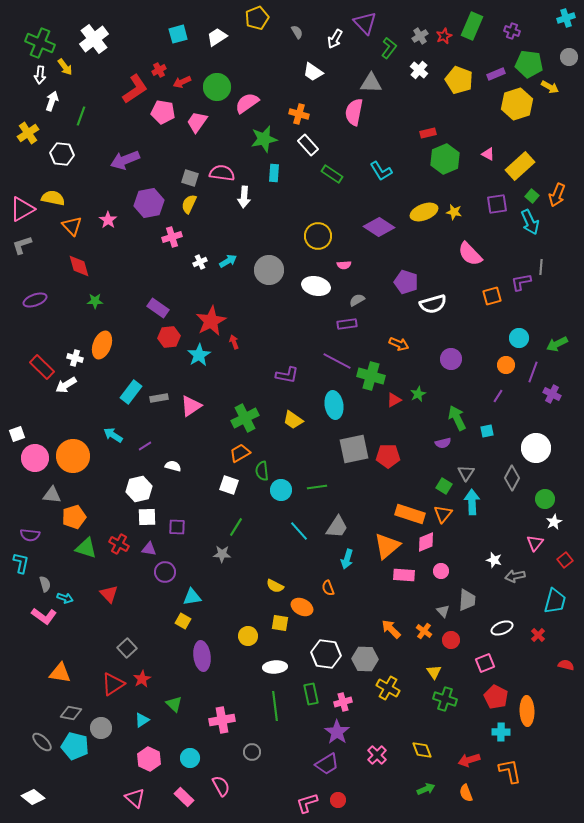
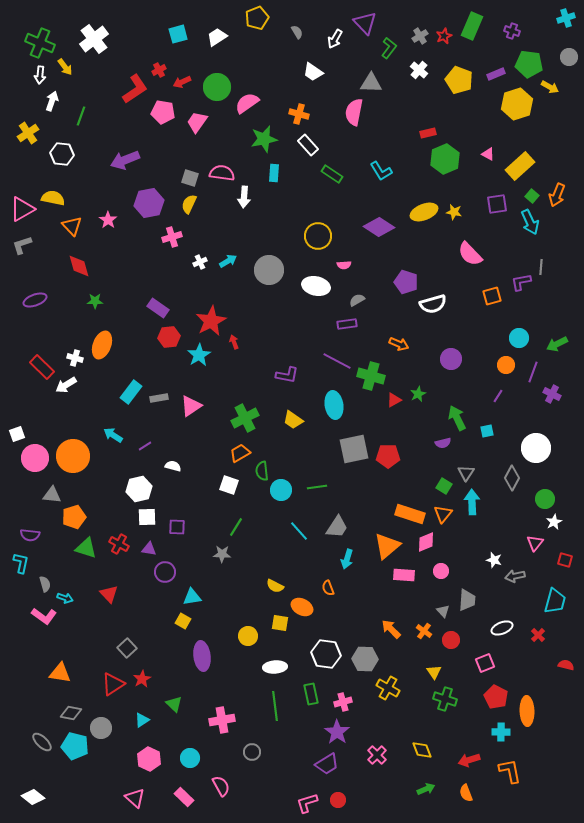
red square at (565, 560): rotated 35 degrees counterclockwise
